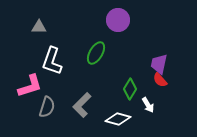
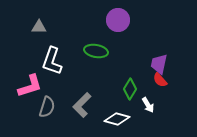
green ellipse: moved 2 px up; rotated 70 degrees clockwise
white diamond: moved 1 px left
